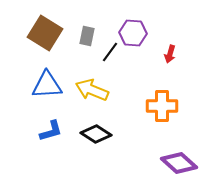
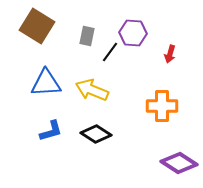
brown square: moved 8 px left, 7 px up
blue triangle: moved 1 px left, 2 px up
purple diamond: rotated 9 degrees counterclockwise
